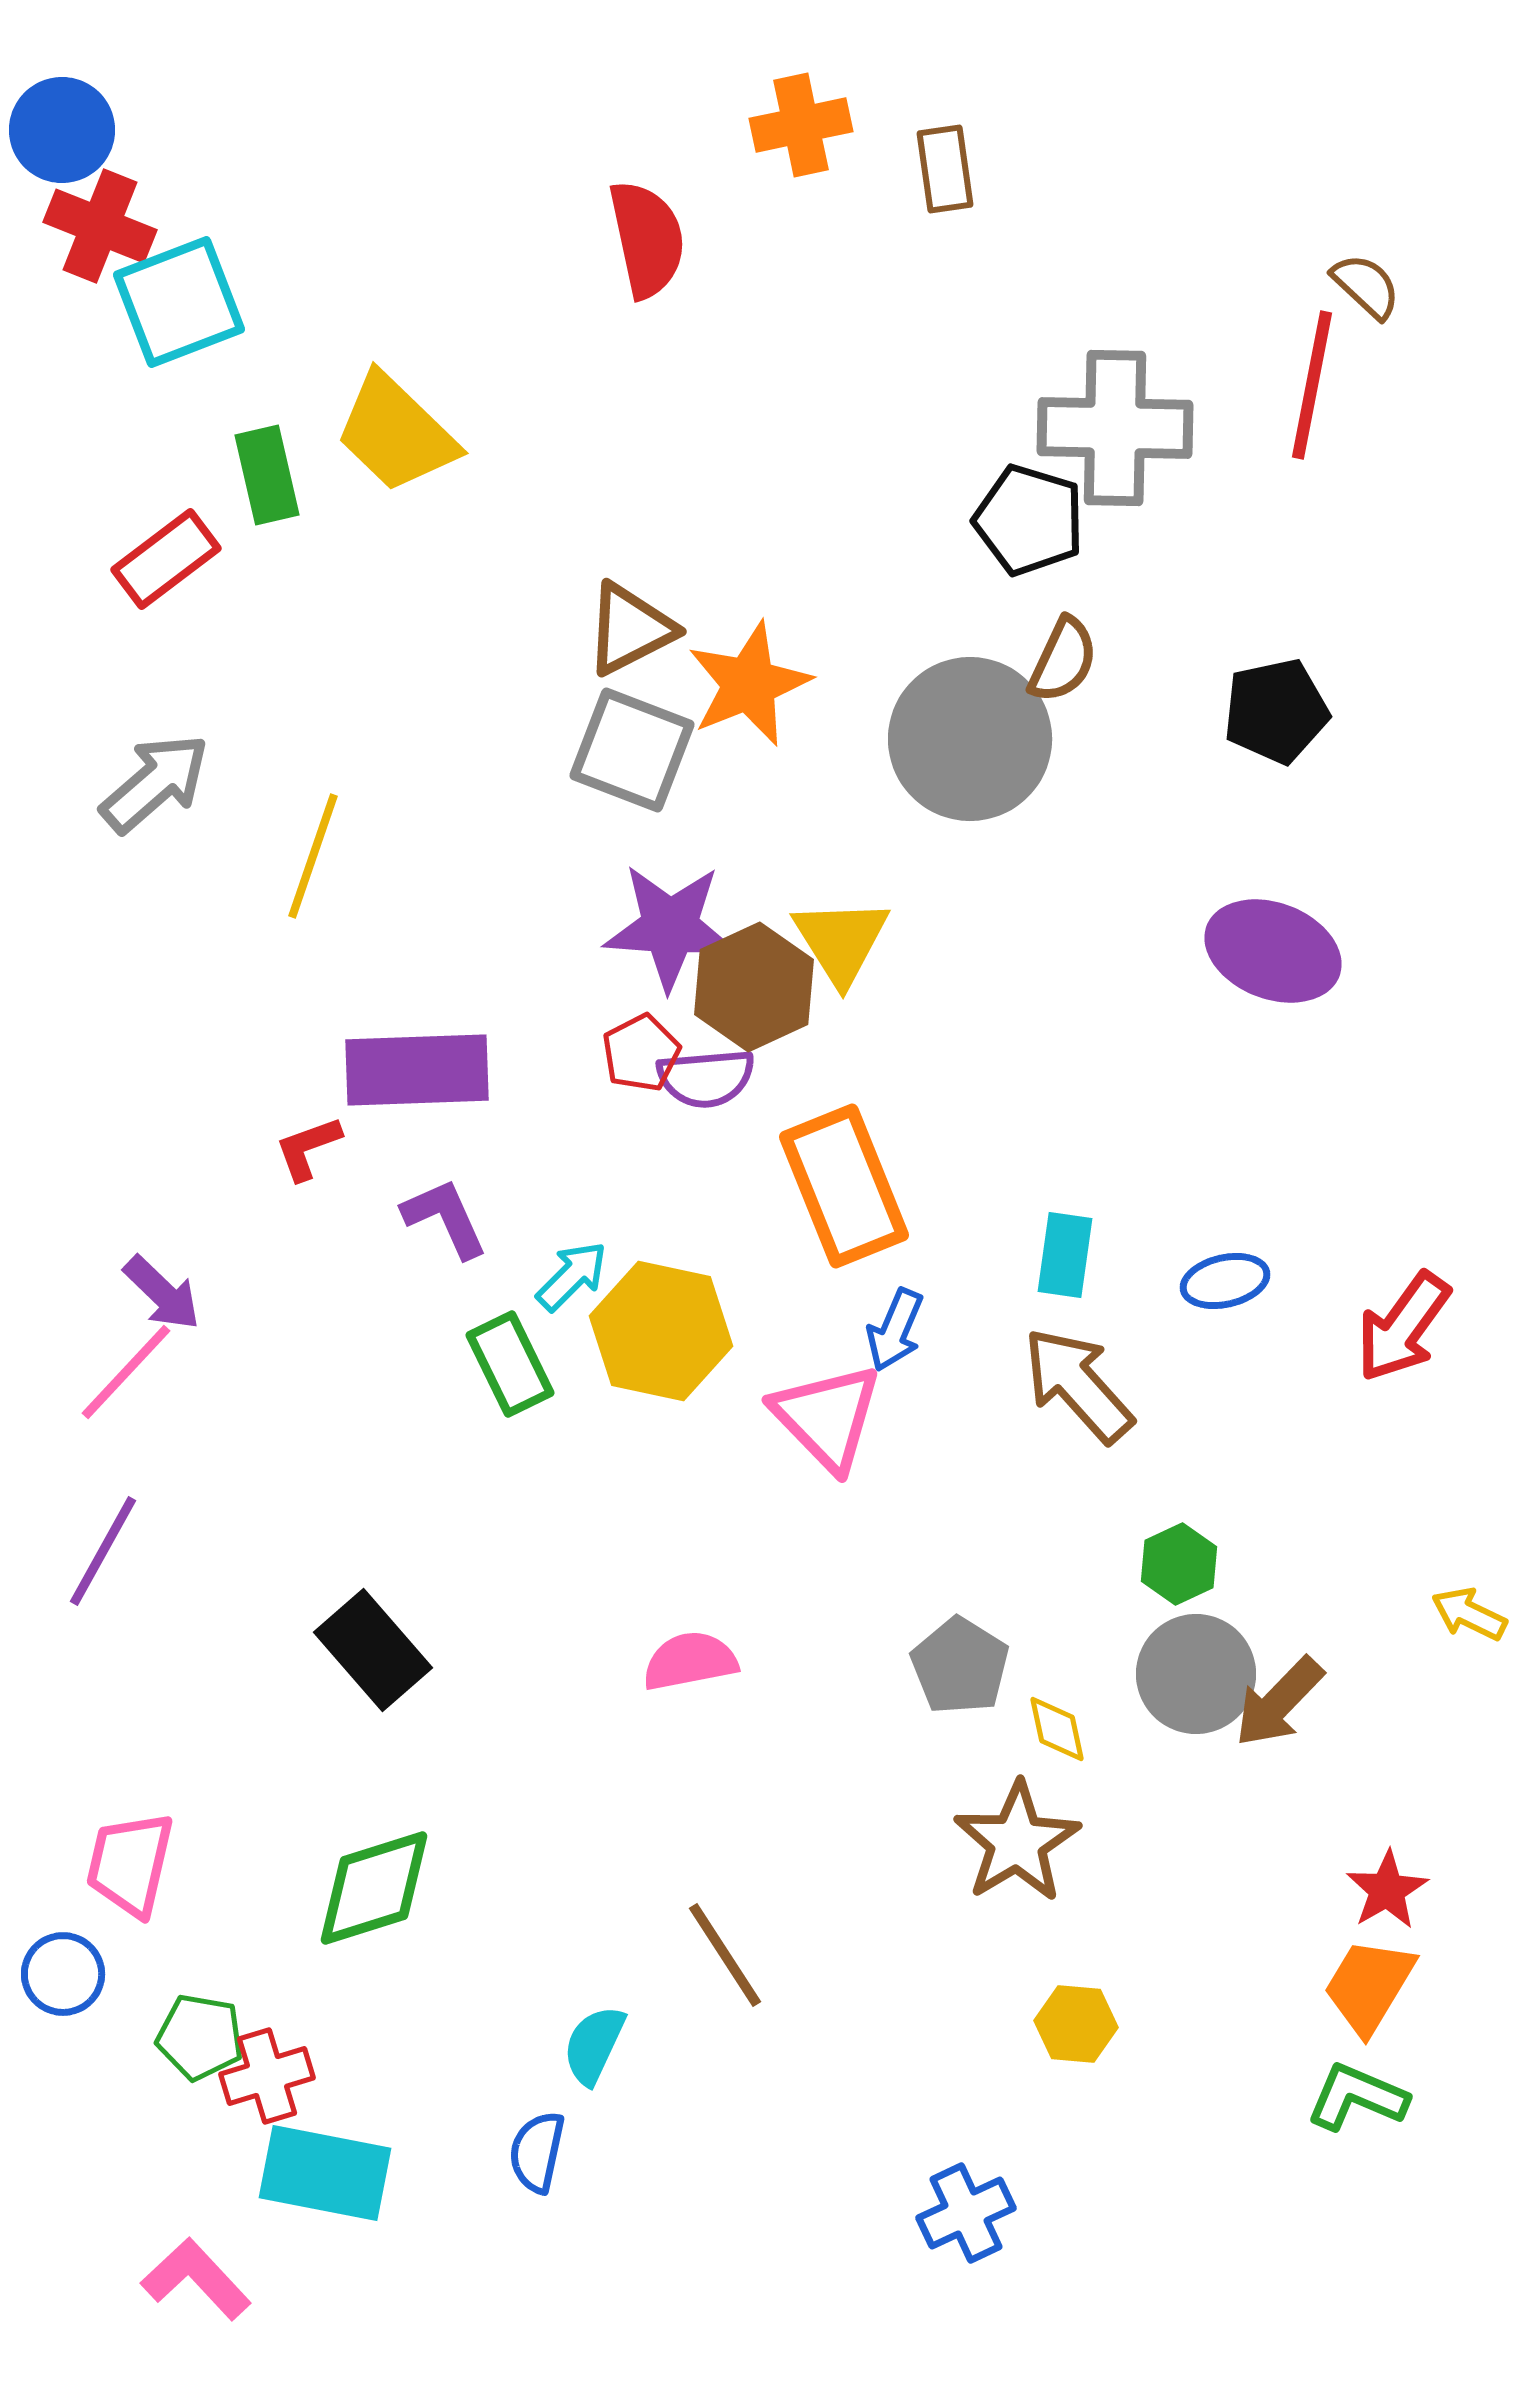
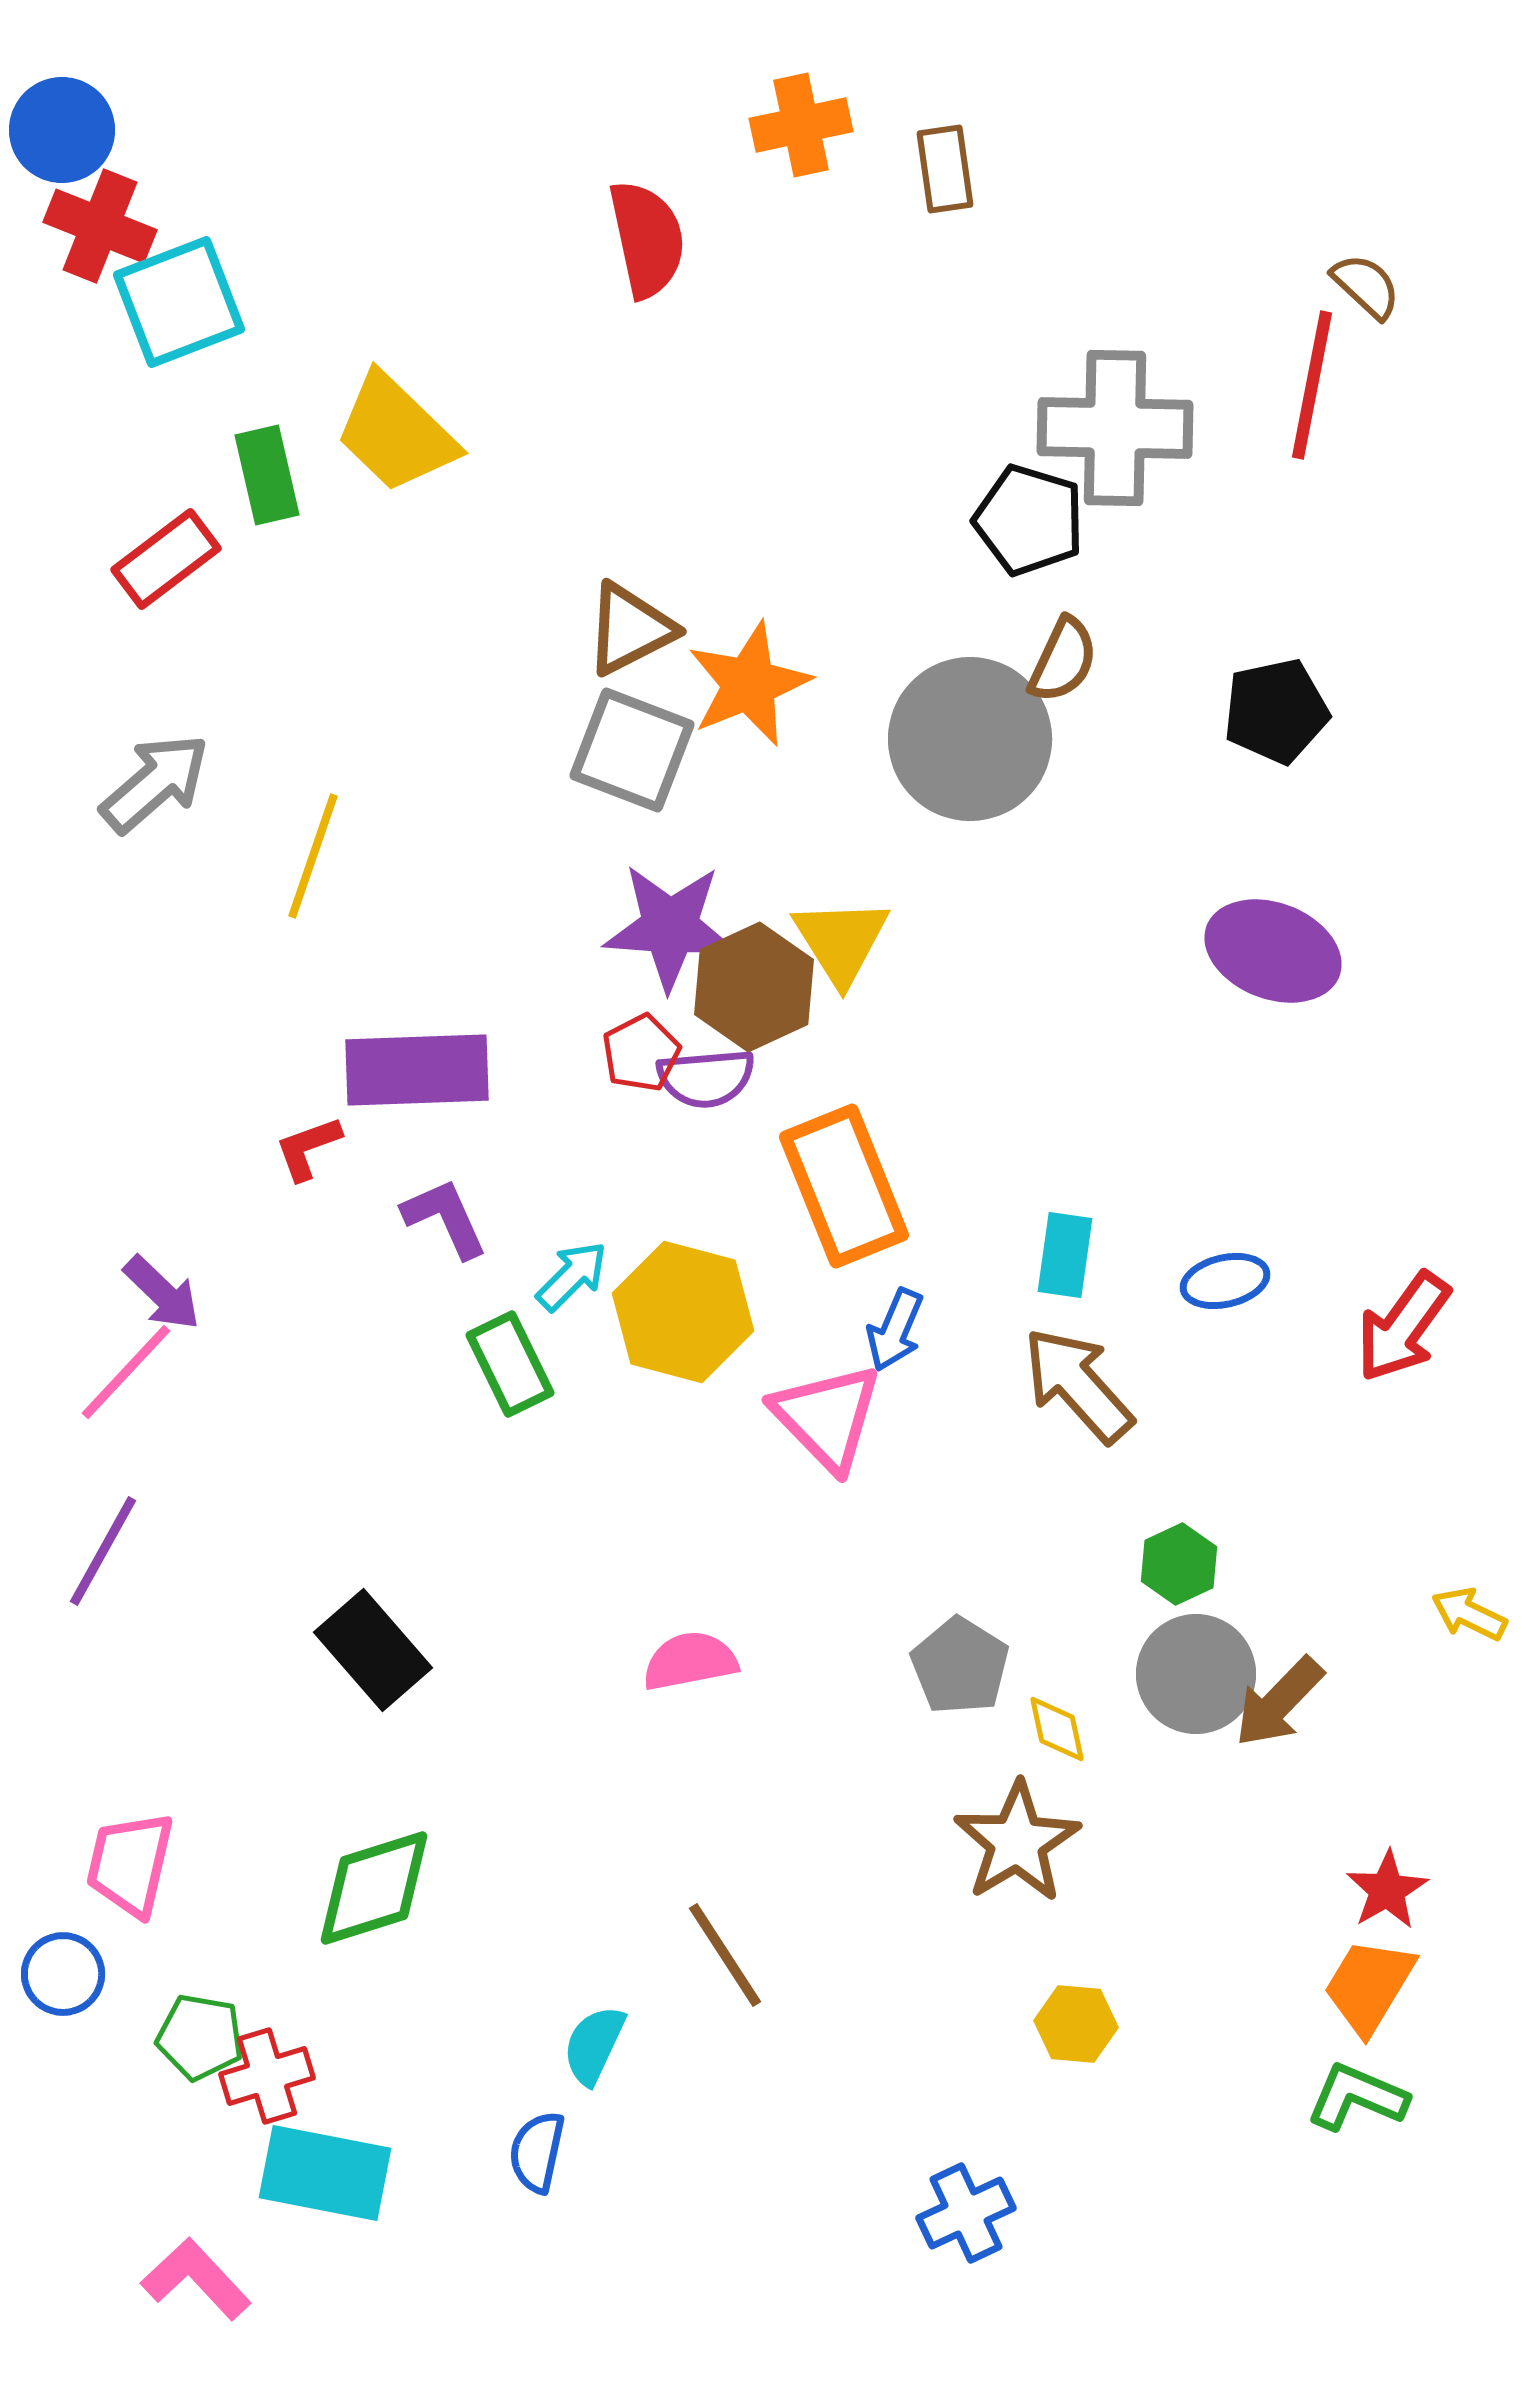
yellow hexagon at (661, 1331): moved 22 px right, 19 px up; rotated 3 degrees clockwise
